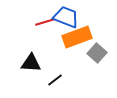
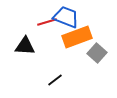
red line: moved 2 px right
black triangle: moved 6 px left, 17 px up
